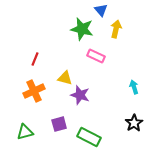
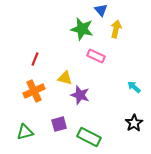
cyan arrow: rotated 32 degrees counterclockwise
